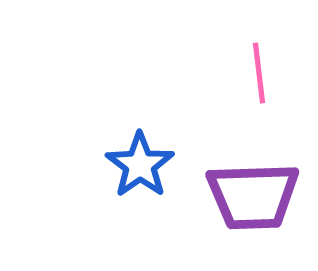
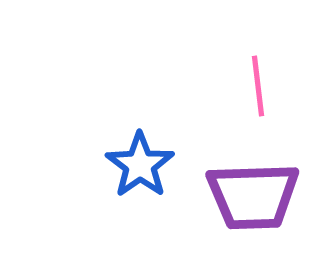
pink line: moved 1 px left, 13 px down
